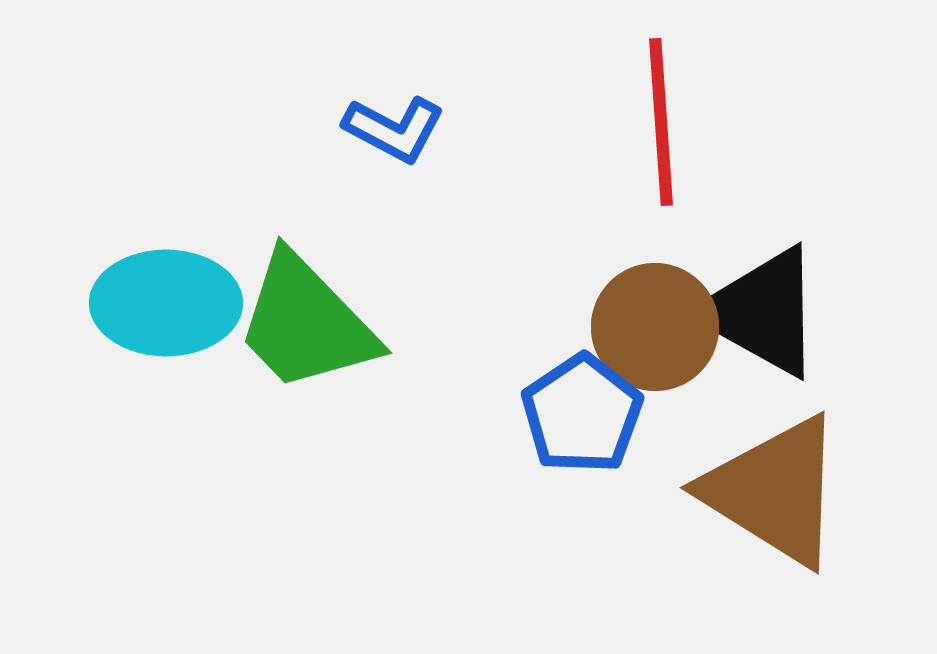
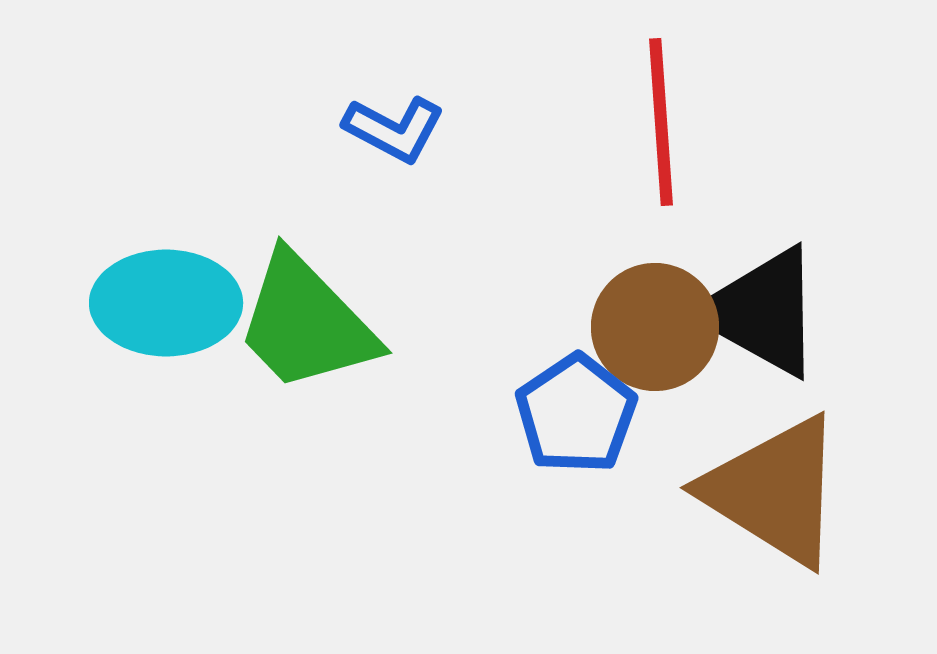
blue pentagon: moved 6 px left
